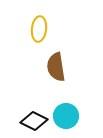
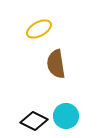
yellow ellipse: rotated 55 degrees clockwise
brown semicircle: moved 3 px up
